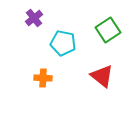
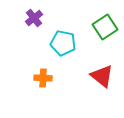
green square: moved 3 px left, 3 px up
